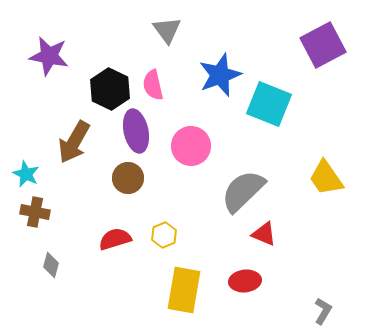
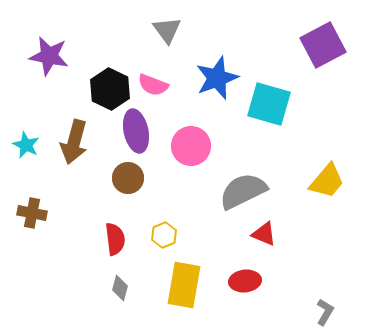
blue star: moved 3 px left, 3 px down
pink semicircle: rotated 56 degrees counterclockwise
cyan square: rotated 6 degrees counterclockwise
brown arrow: rotated 15 degrees counterclockwise
cyan star: moved 29 px up
yellow trapezoid: moved 1 px right, 3 px down; rotated 105 degrees counterclockwise
gray semicircle: rotated 18 degrees clockwise
brown cross: moved 3 px left, 1 px down
red semicircle: rotated 100 degrees clockwise
gray diamond: moved 69 px right, 23 px down
yellow rectangle: moved 5 px up
gray L-shape: moved 2 px right, 1 px down
